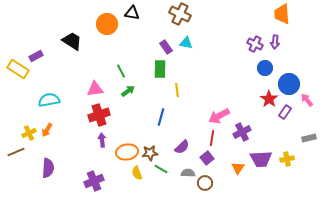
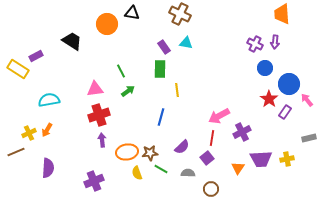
purple rectangle at (166, 47): moved 2 px left
brown circle at (205, 183): moved 6 px right, 6 px down
